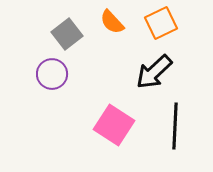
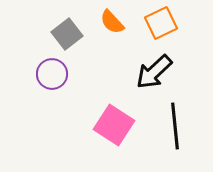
black line: rotated 9 degrees counterclockwise
